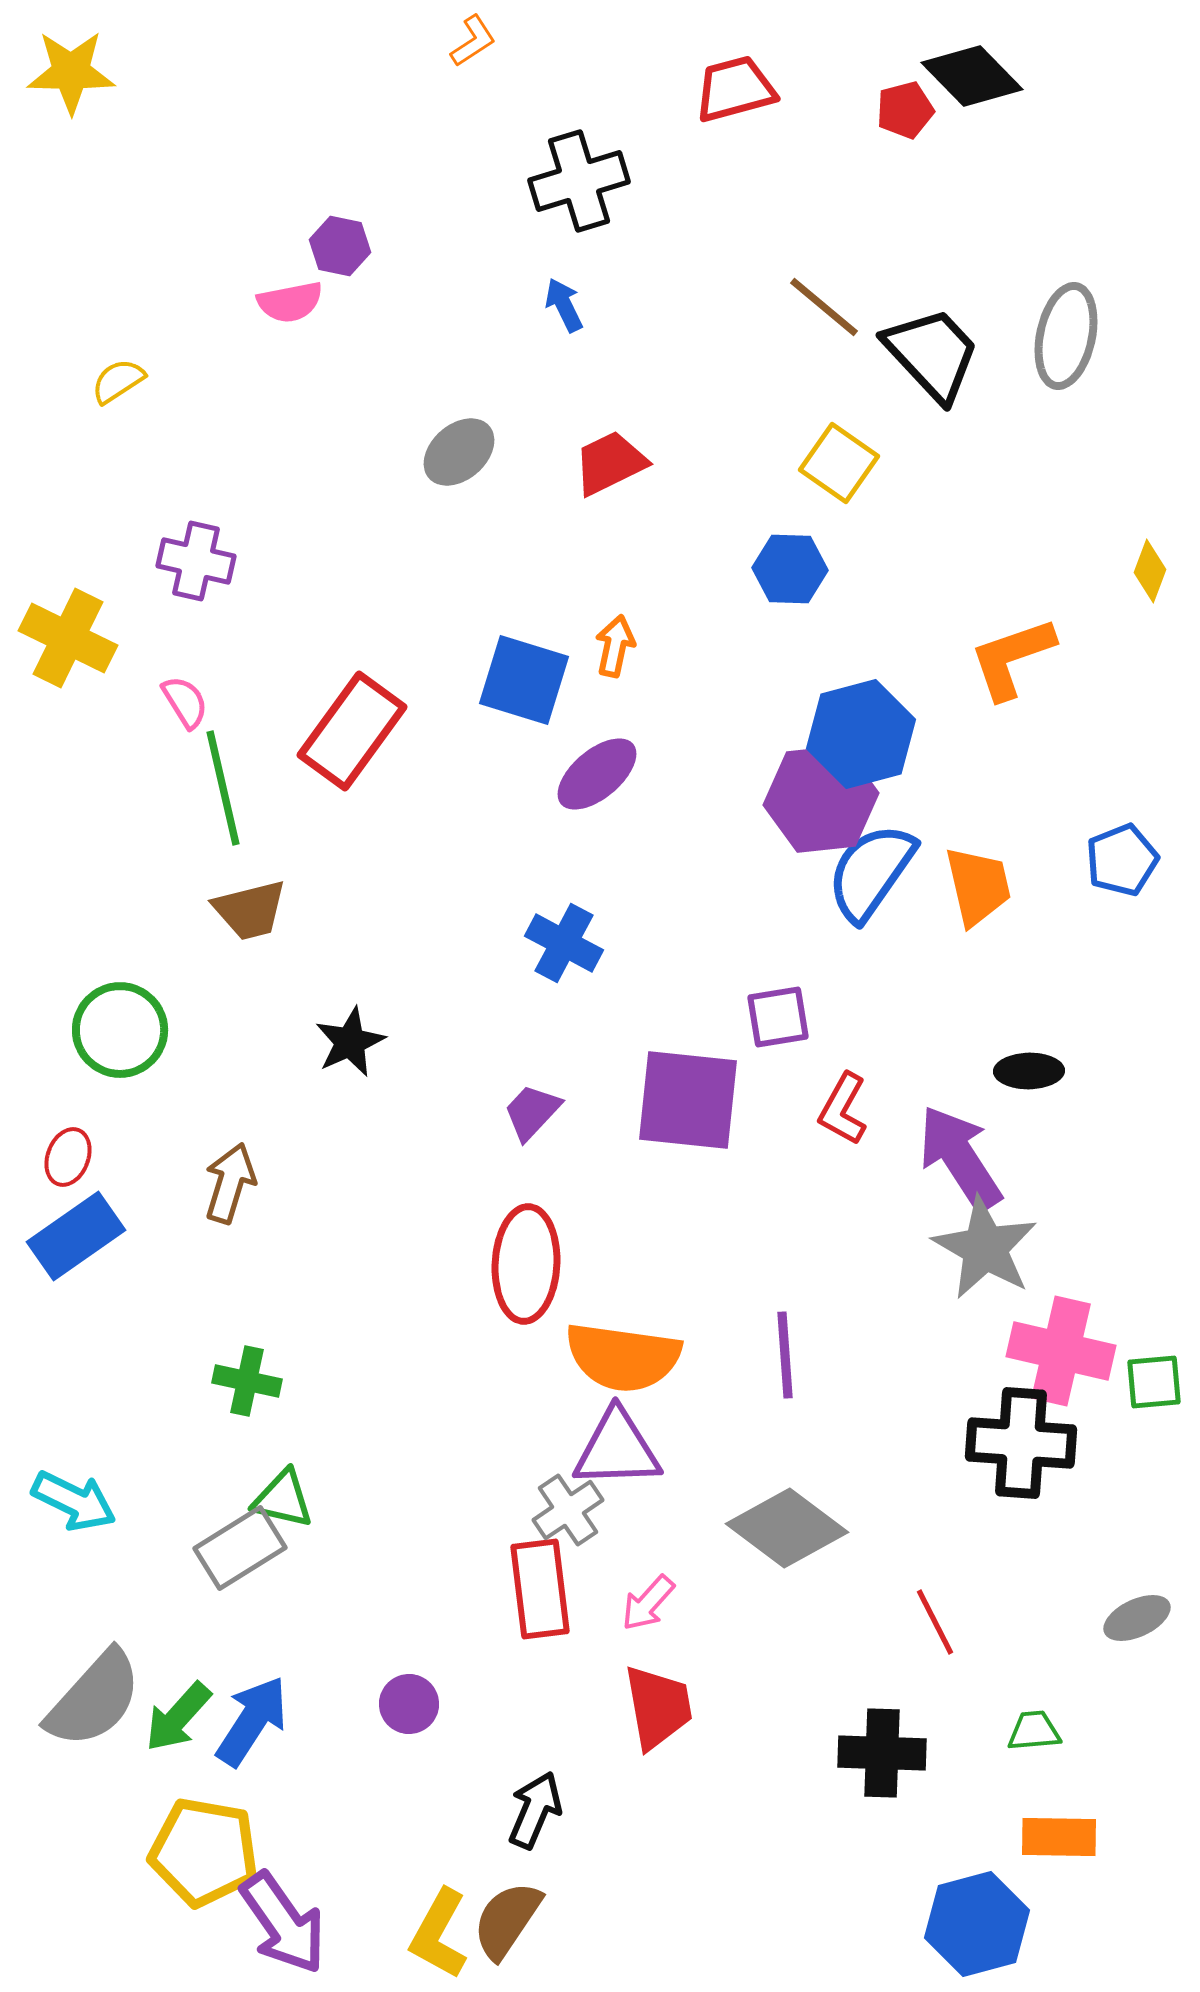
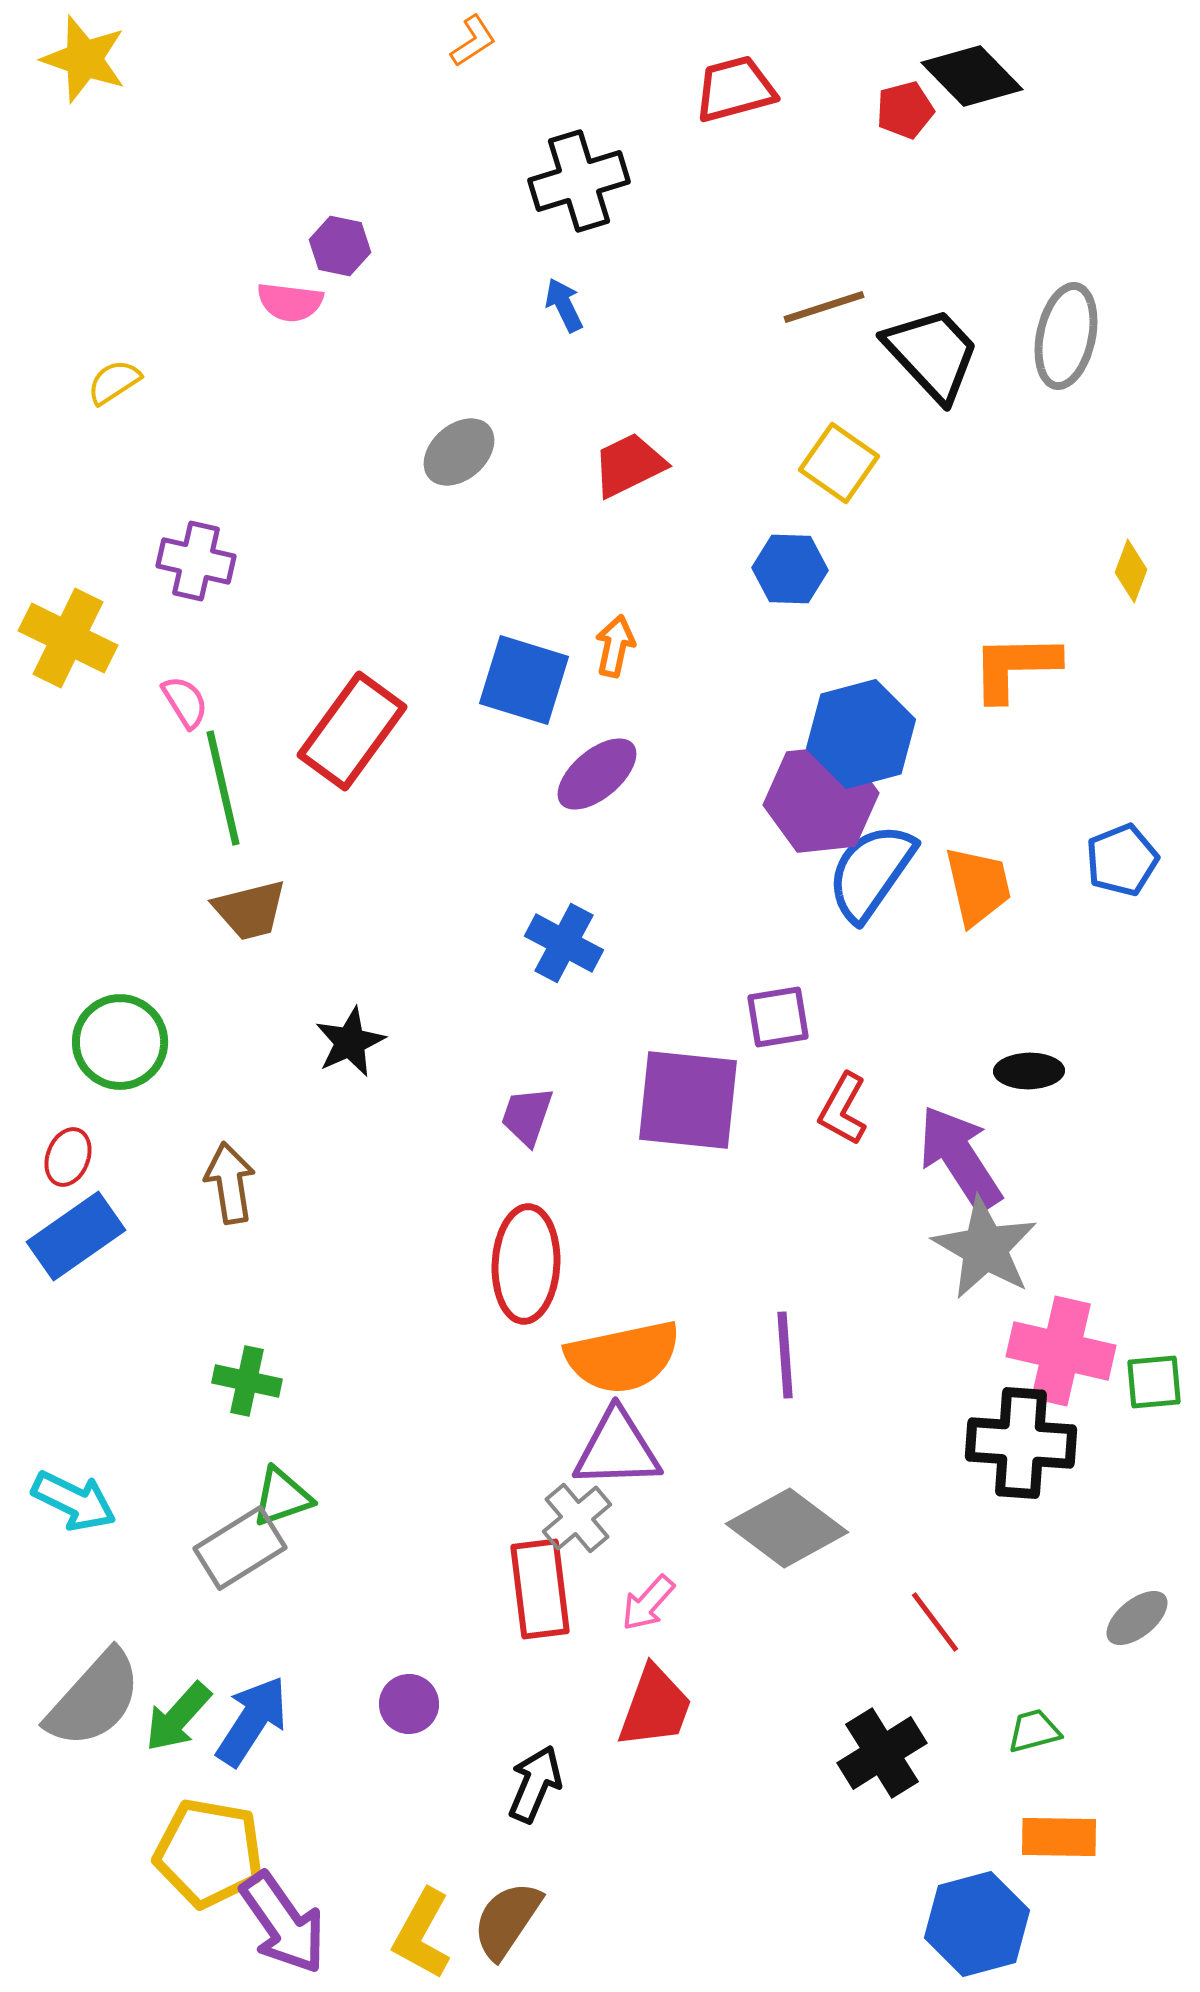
yellow star at (71, 72): moved 13 px right, 13 px up; rotated 18 degrees clockwise
pink semicircle at (290, 302): rotated 18 degrees clockwise
brown line at (824, 307): rotated 58 degrees counterclockwise
yellow semicircle at (118, 381): moved 4 px left, 1 px down
red trapezoid at (610, 463): moved 19 px right, 2 px down
yellow diamond at (1150, 571): moved 19 px left
orange L-shape at (1012, 658): moved 3 px right, 9 px down; rotated 18 degrees clockwise
green circle at (120, 1030): moved 12 px down
purple trapezoid at (532, 1112): moved 5 px left, 4 px down; rotated 24 degrees counterclockwise
brown arrow at (230, 1183): rotated 26 degrees counterclockwise
orange semicircle at (623, 1357): rotated 20 degrees counterclockwise
green triangle at (283, 1499): moved 1 px left, 2 px up; rotated 32 degrees counterclockwise
gray cross at (568, 1510): moved 9 px right, 8 px down; rotated 6 degrees counterclockwise
gray ellipse at (1137, 1618): rotated 14 degrees counterclockwise
red line at (935, 1622): rotated 10 degrees counterclockwise
red trapezoid at (658, 1707): moved 3 px left; rotated 30 degrees clockwise
green trapezoid at (1034, 1731): rotated 10 degrees counterclockwise
black cross at (882, 1753): rotated 34 degrees counterclockwise
black arrow at (535, 1810): moved 26 px up
yellow pentagon at (204, 1852): moved 5 px right, 1 px down
yellow L-shape at (439, 1934): moved 17 px left
